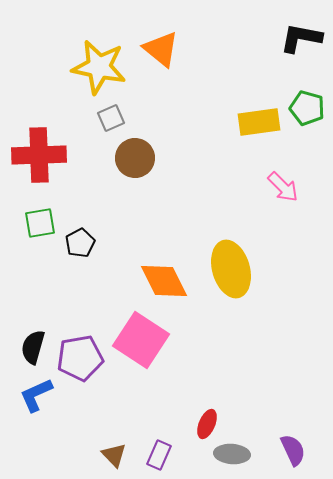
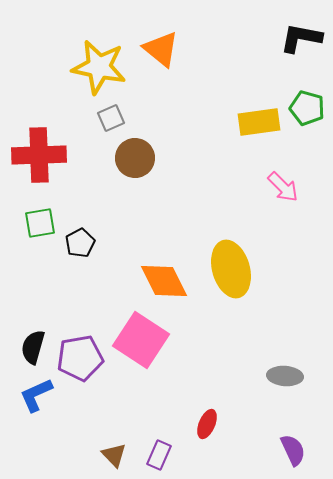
gray ellipse: moved 53 px right, 78 px up
